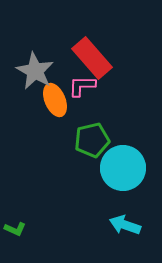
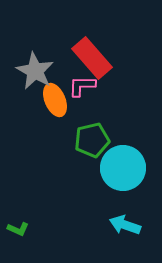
green L-shape: moved 3 px right
